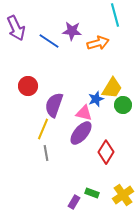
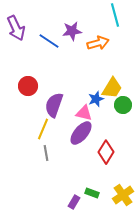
purple star: rotated 12 degrees counterclockwise
